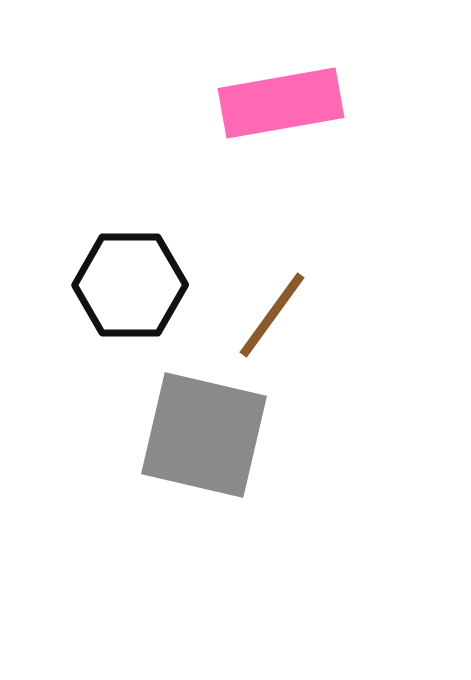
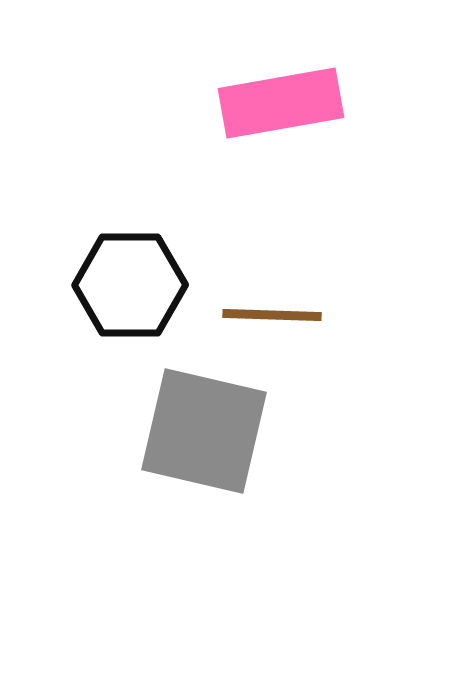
brown line: rotated 56 degrees clockwise
gray square: moved 4 px up
